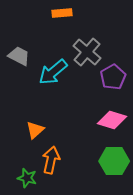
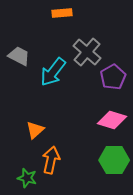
cyan arrow: rotated 12 degrees counterclockwise
green hexagon: moved 1 px up
